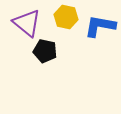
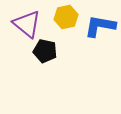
yellow hexagon: rotated 25 degrees counterclockwise
purple triangle: moved 1 px down
